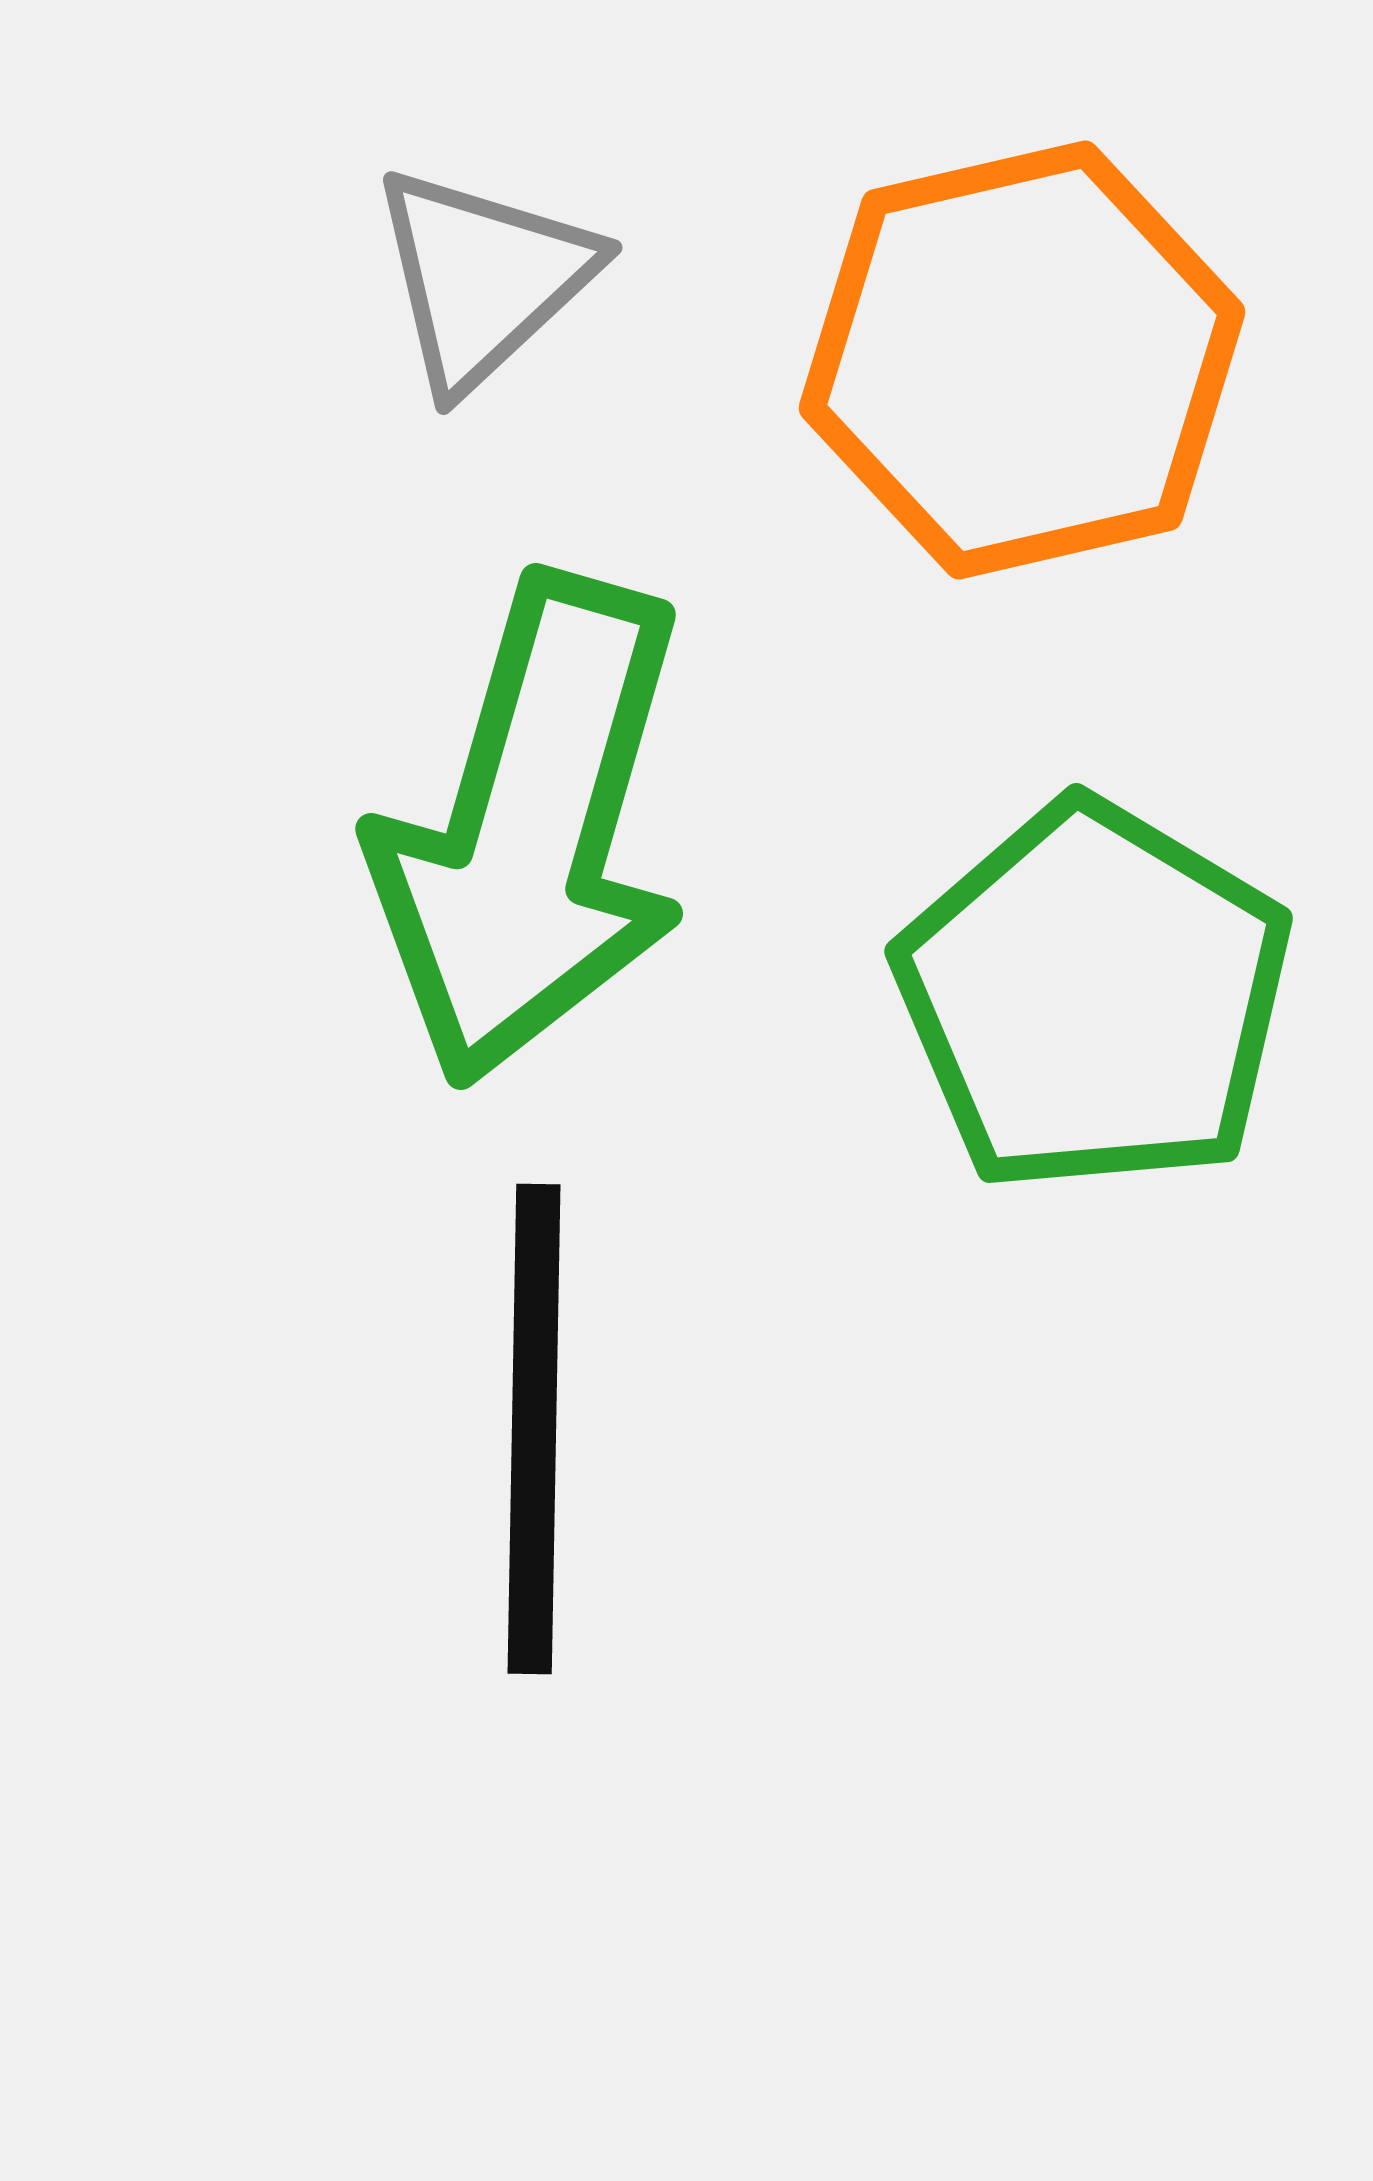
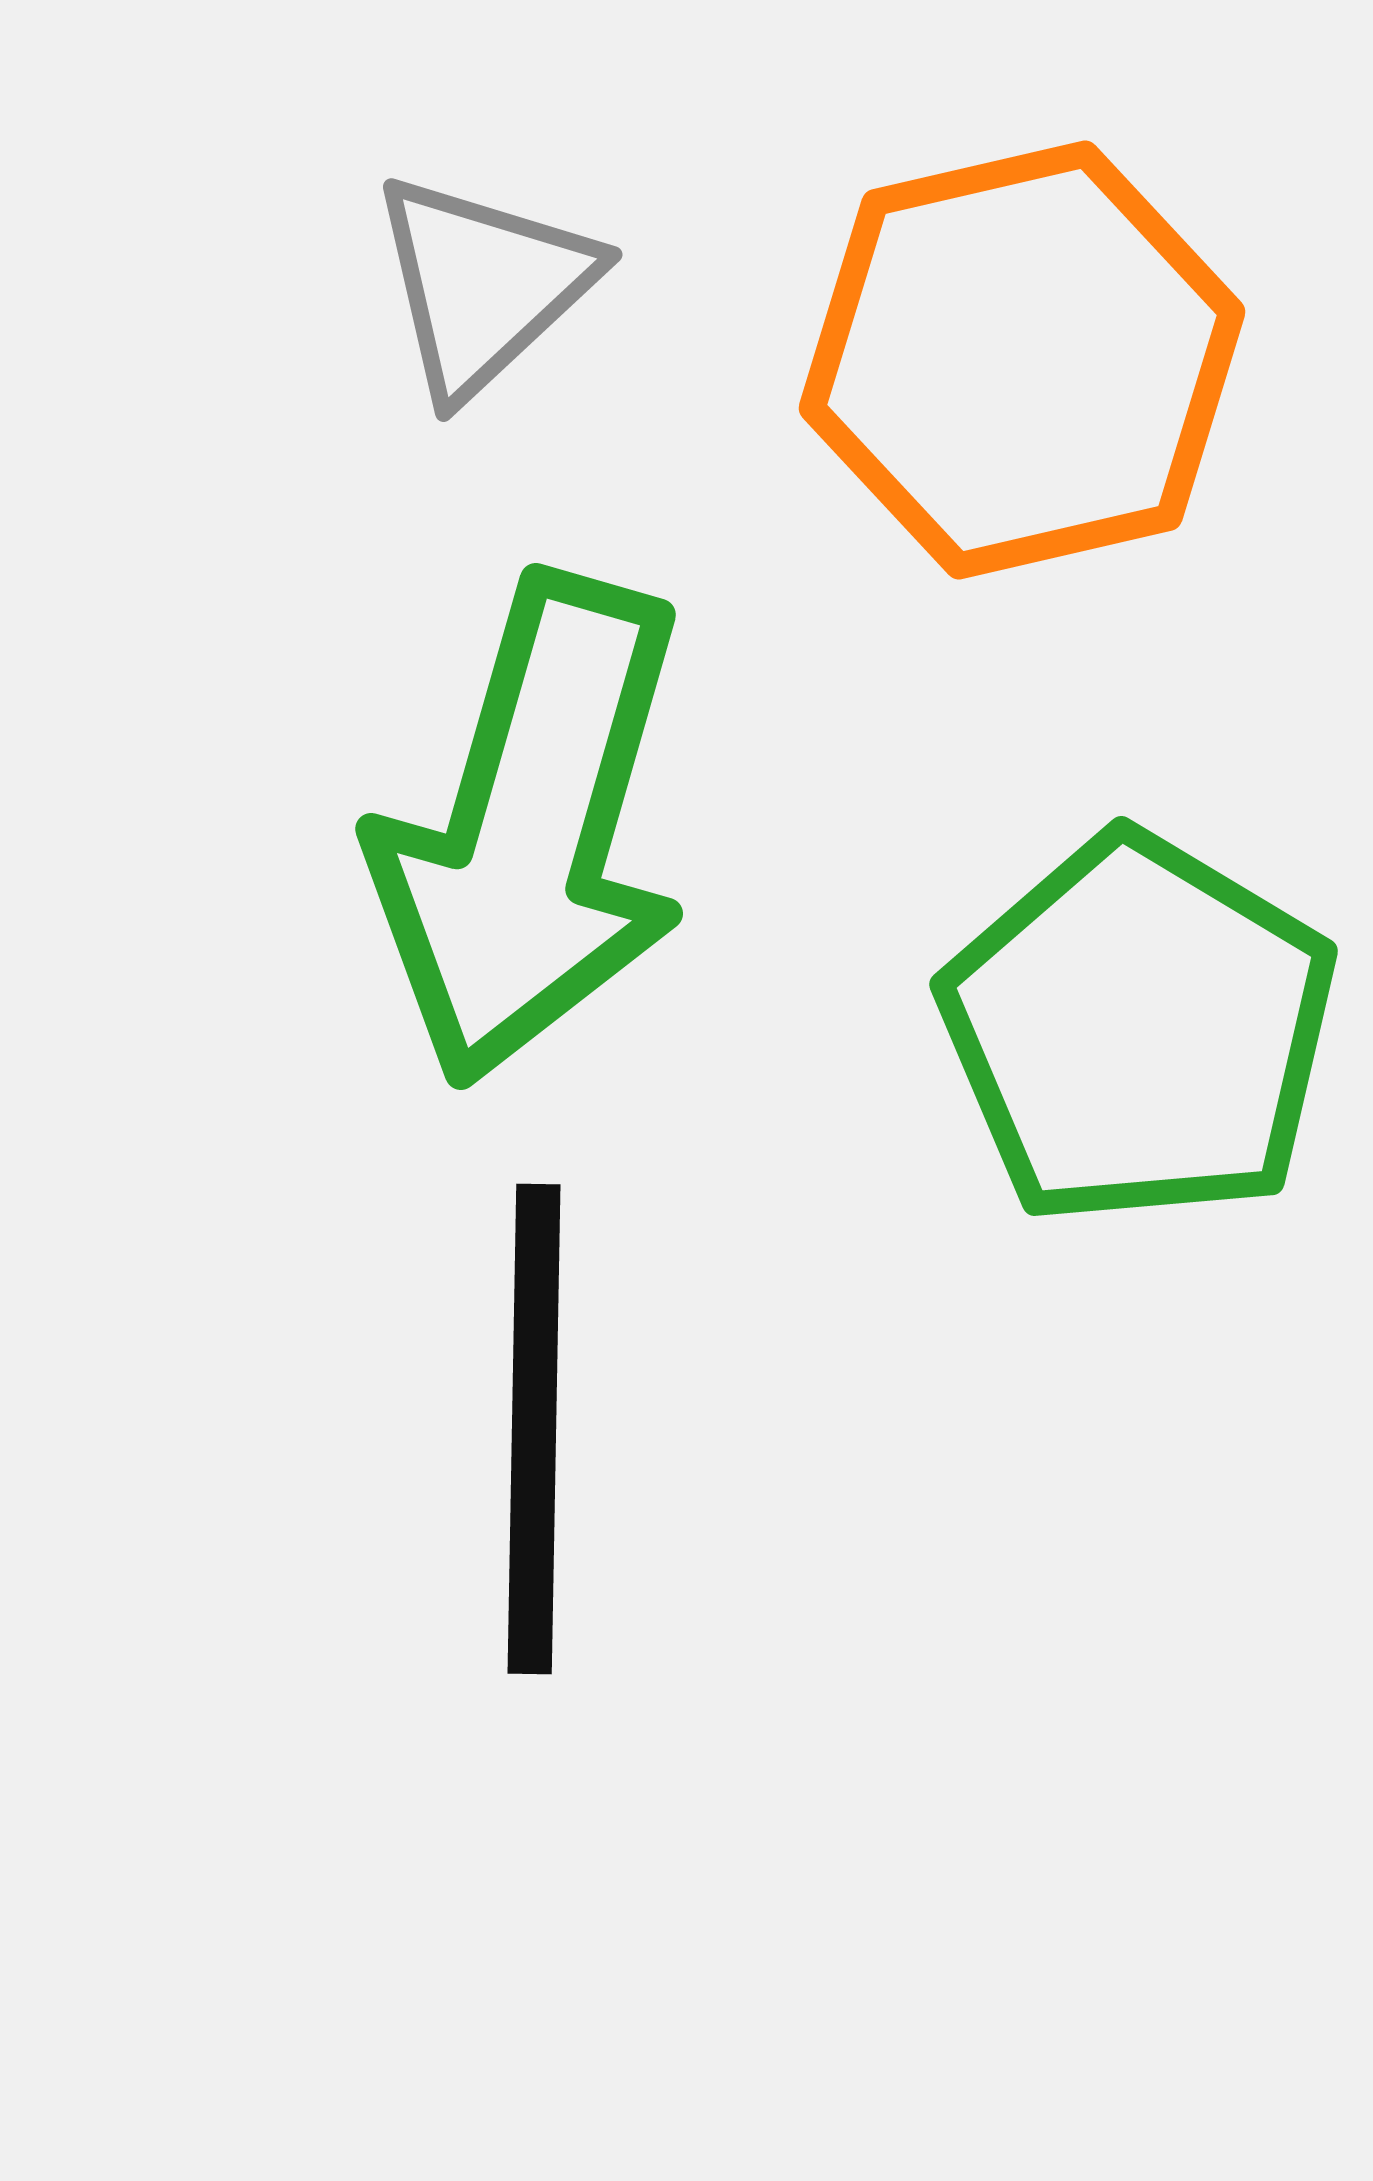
gray triangle: moved 7 px down
green pentagon: moved 45 px right, 33 px down
